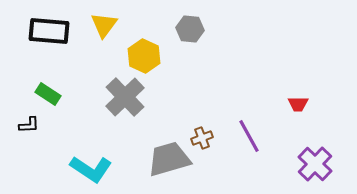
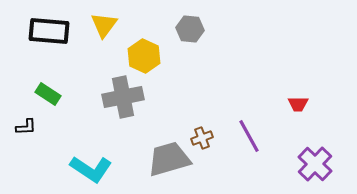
gray cross: moved 2 px left; rotated 33 degrees clockwise
black L-shape: moved 3 px left, 2 px down
